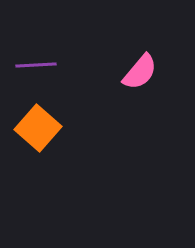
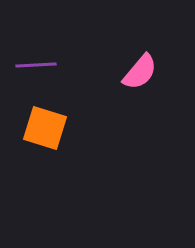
orange square: moved 7 px right; rotated 24 degrees counterclockwise
